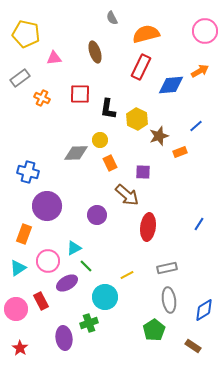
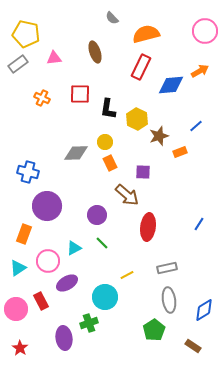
gray semicircle at (112, 18): rotated 16 degrees counterclockwise
gray rectangle at (20, 78): moved 2 px left, 14 px up
yellow circle at (100, 140): moved 5 px right, 2 px down
green line at (86, 266): moved 16 px right, 23 px up
